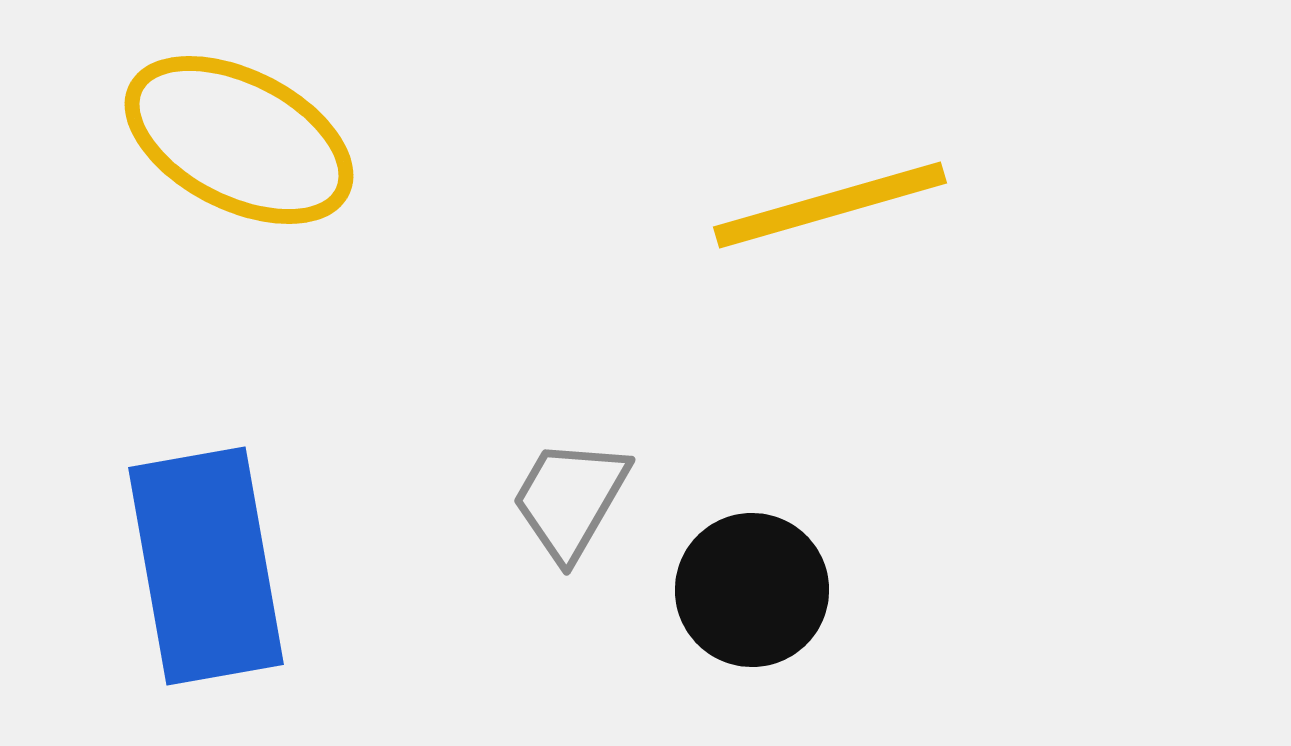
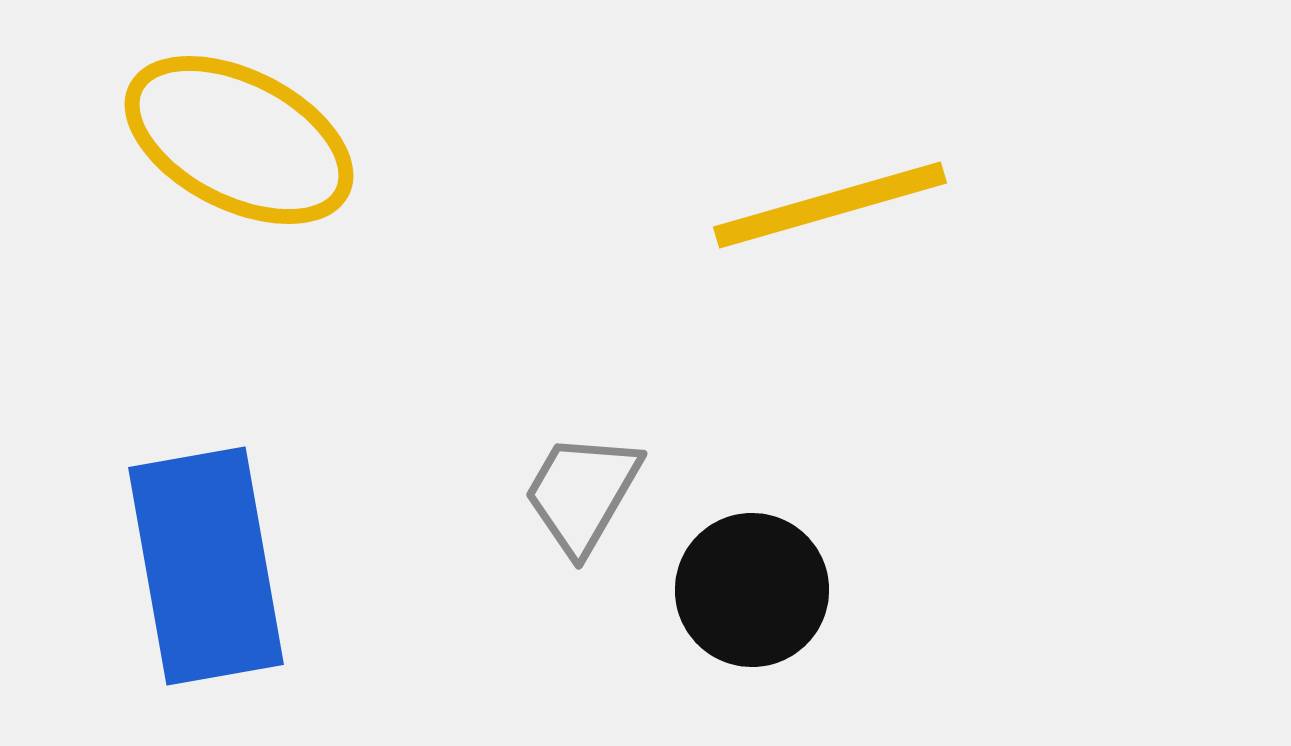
gray trapezoid: moved 12 px right, 6 px up
